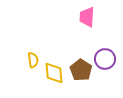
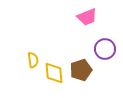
pink trapezoid: rotated 115 degrees counterclockwise
purple circle: moved 10 px up
brown pentagon: rotated 20 degrees clockwise
